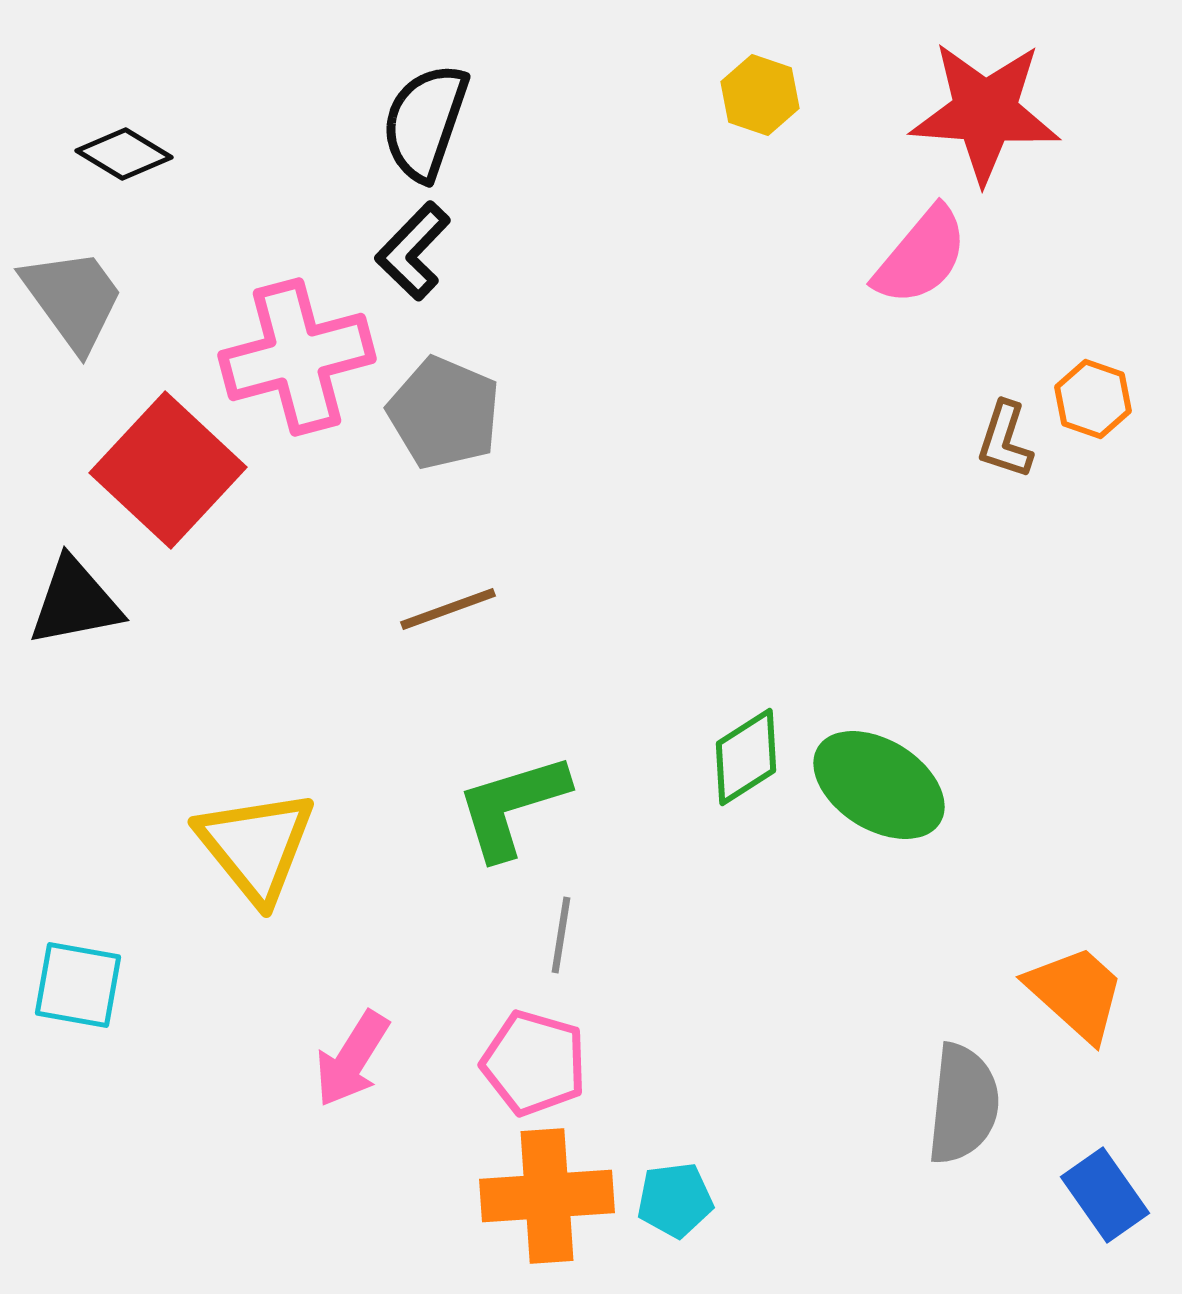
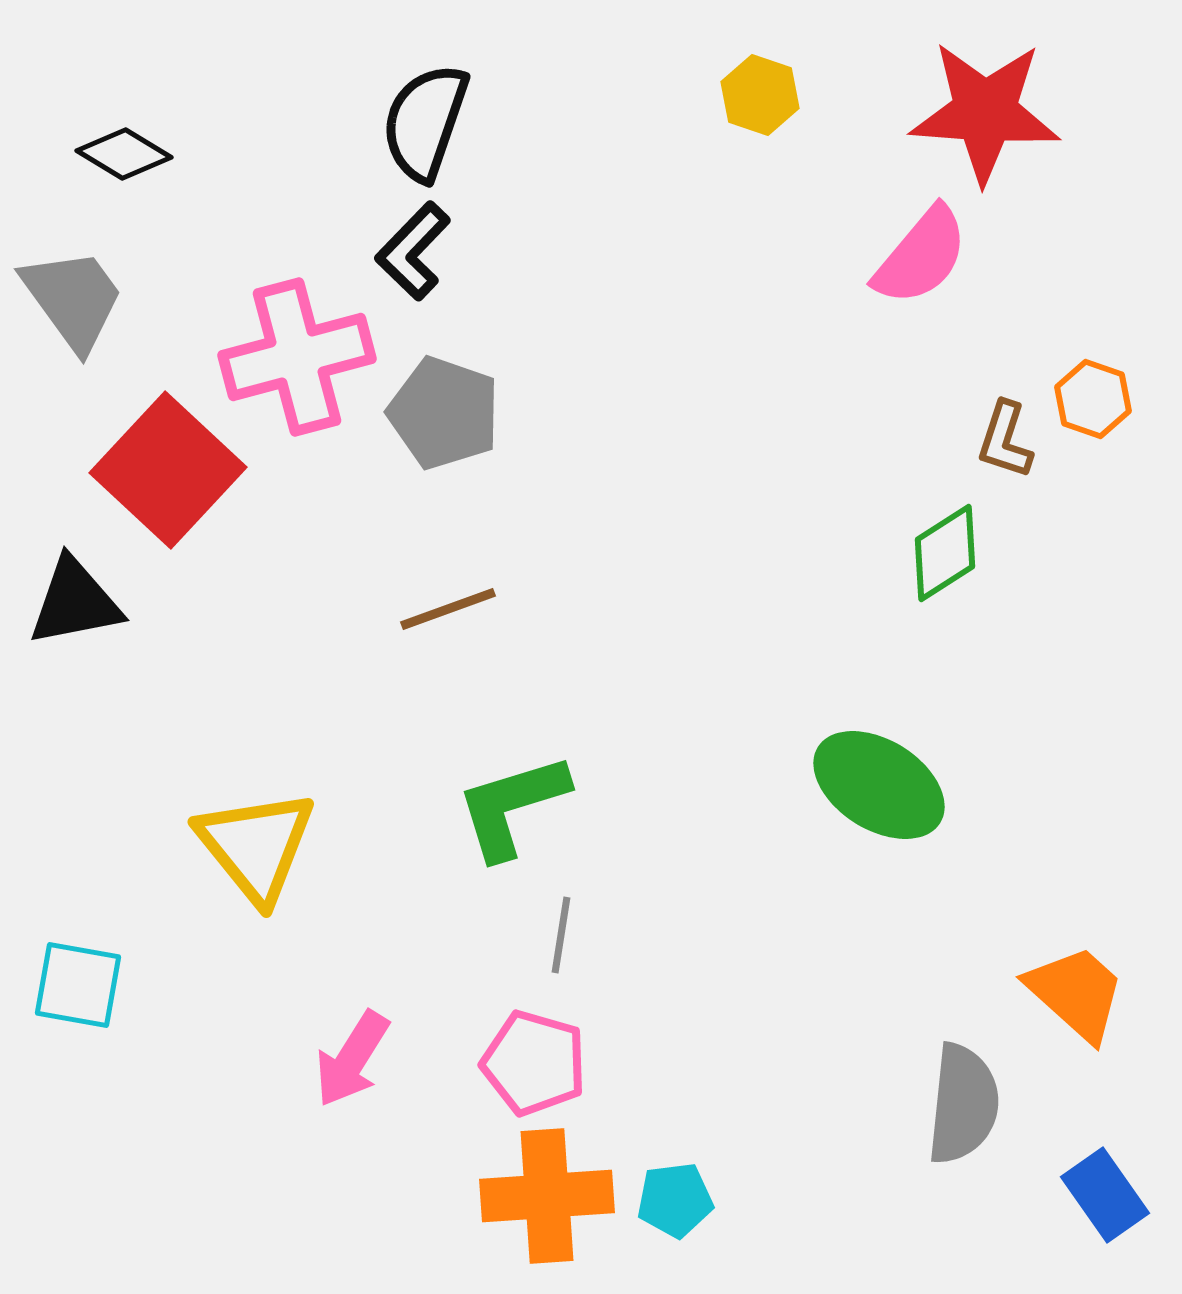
gray pentagon: rotated 4 degrees counterclockwise
green diamond: moved 199 px right, 204 px up
